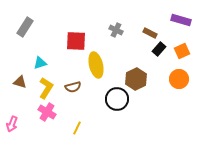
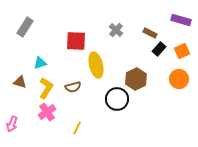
gray cross: rotated 16 degrees clockwise
pink cross: rotated 24 degrees clockwise
